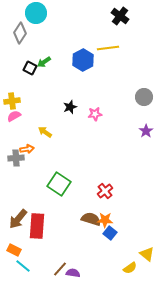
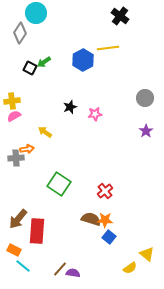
gray circle: moved 1 px right, 1 px down
red rectangle: moved 5 px down
blue square: moved 1 px left, 4 px down
